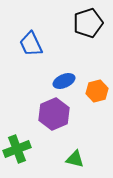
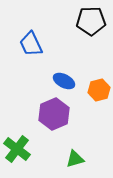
black pentagon: moved 3 px right, 2 px up; rotated 16 degrees clockwise
blue ellipse: rotated 50 degrees clockwise
orange hexagon: moved 2 px right, 1 px up
green cross: rotated 32 degrees counterclockwise
green triangle: rotated 30 degrees counterclockwise
